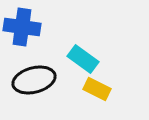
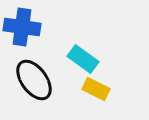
black ellipse: rotated 69 degrees clockwise
yellow rectangle: moved 1 px left
